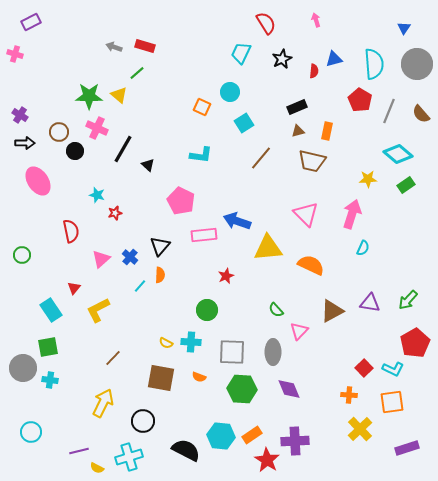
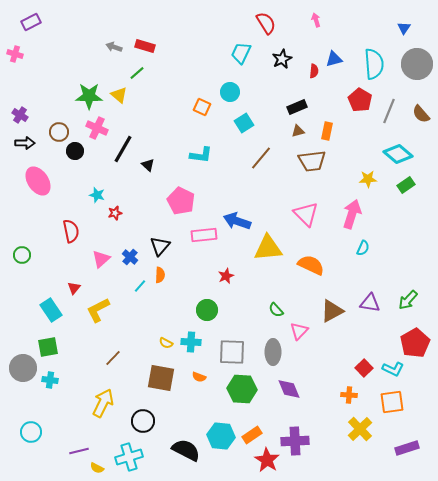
brown trapezoid at (312, 161): rotated 20 degrees counterclockwise
